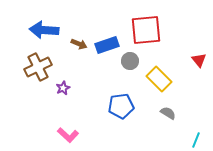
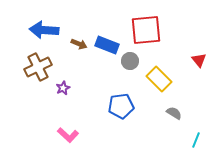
blue rectangle: rotated 40 degrees clockwise
gray semicircle: moved 6 px right
